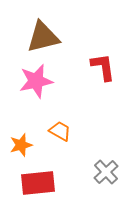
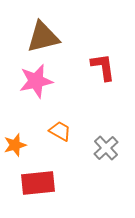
orange star: moved 6 px left
gray cross: moved 24 px up
